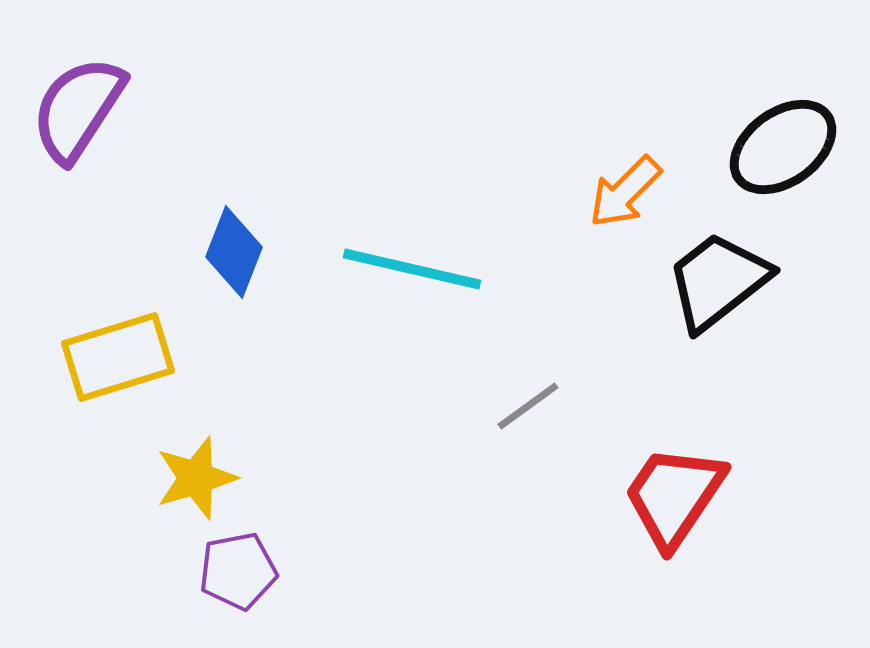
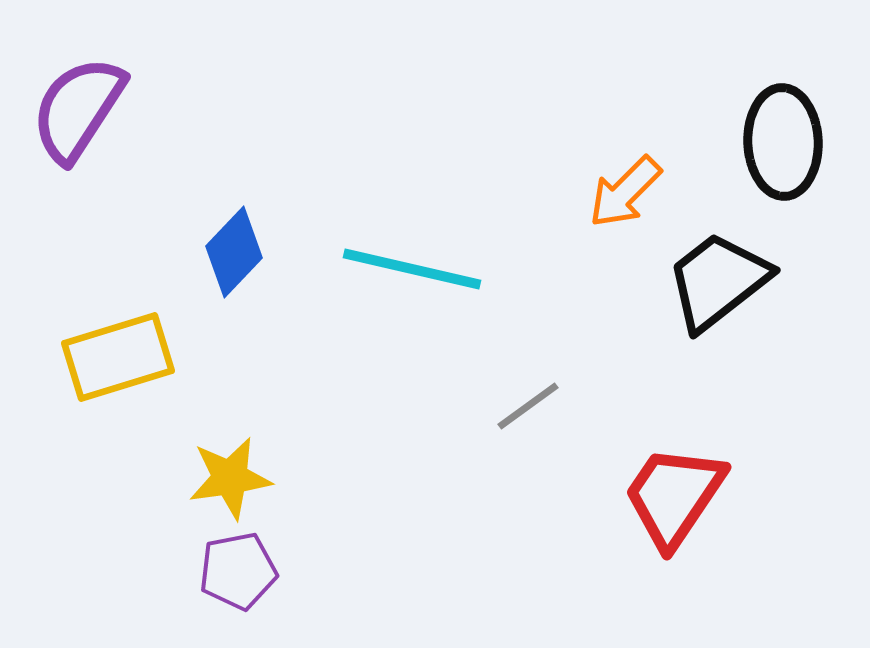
black ellipse: moved 5 px up; rotated 56 degrees counterclockwise
blue diamond: rotated 22 degrees clockwise
yellow star: moved 34 px right; rotated 8 degrees clockwise
